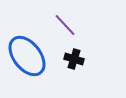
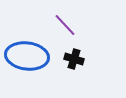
blue ellipse: rotated 45 degrees counterclockwise
